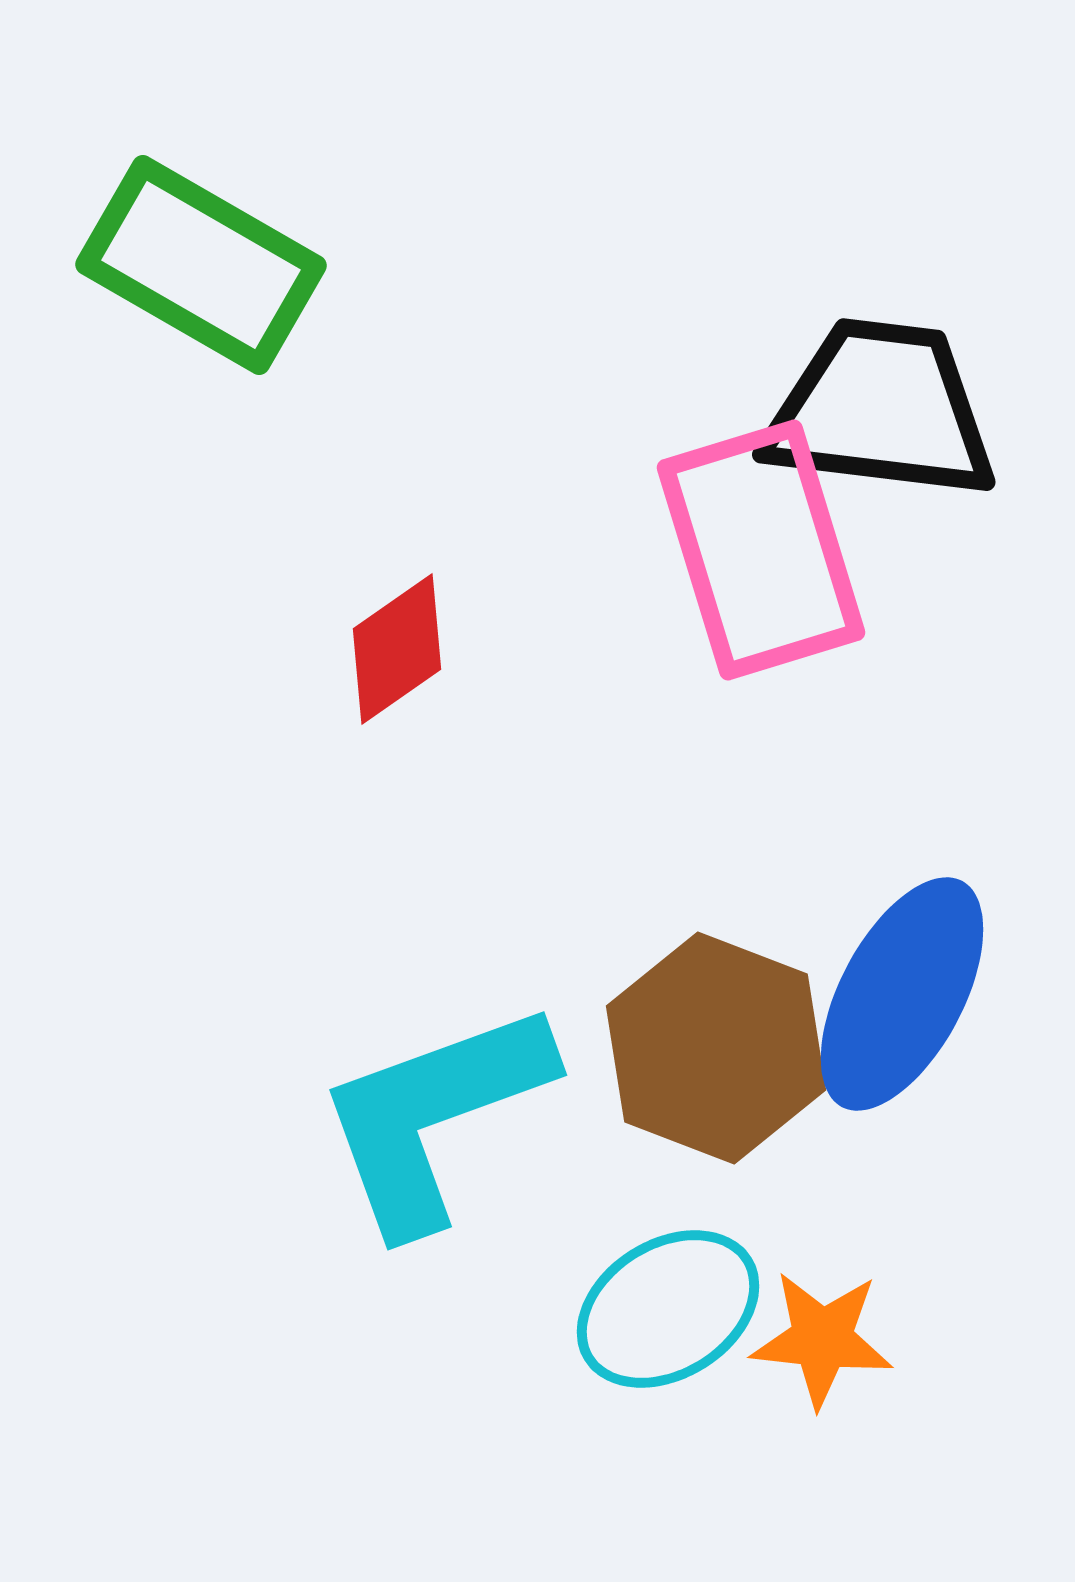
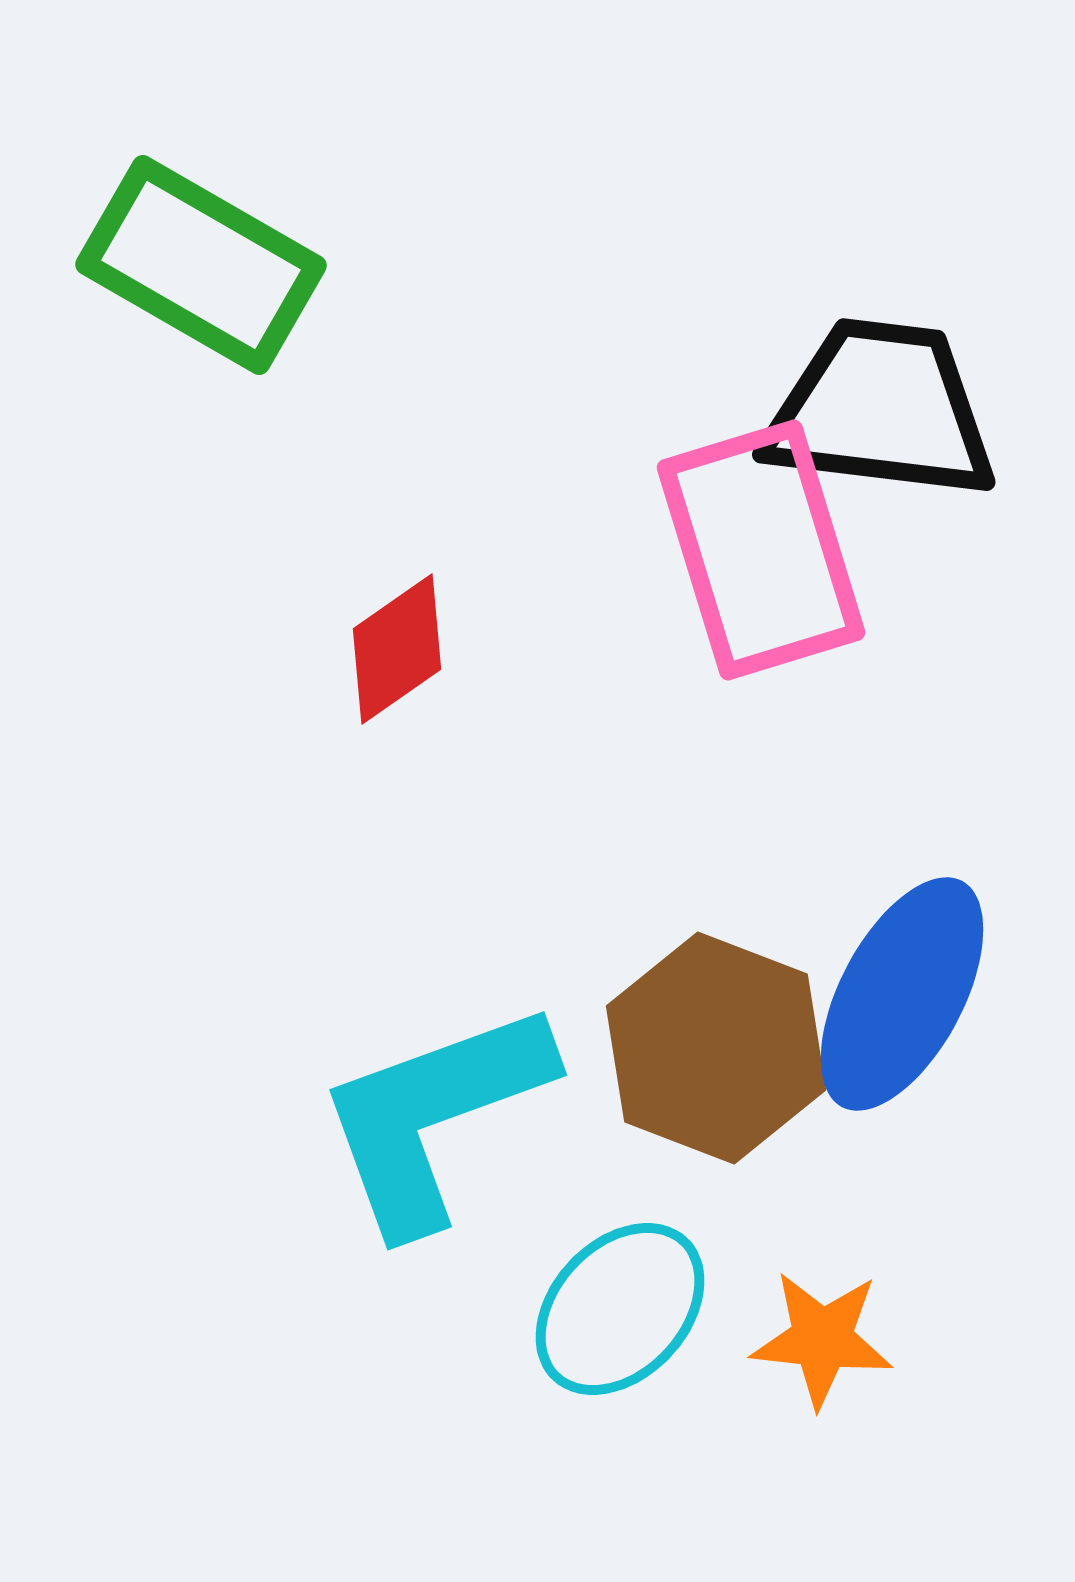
cyan ellipse: moved 48 px left; rotated 15 degrees counterclockwise
